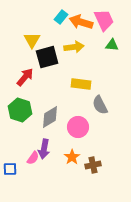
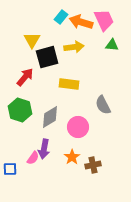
yellow rectangle: moved 12 px left
gray semicircle: moved 3 px right
